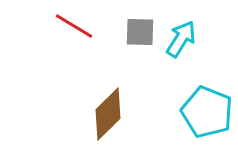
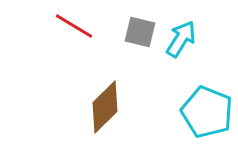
gray square: rotated 12 degrees clockwise
brown diamond: moved 3 px left, 7 px up
